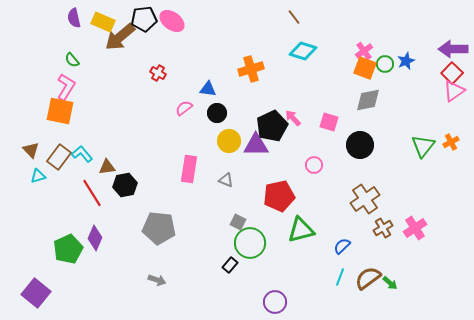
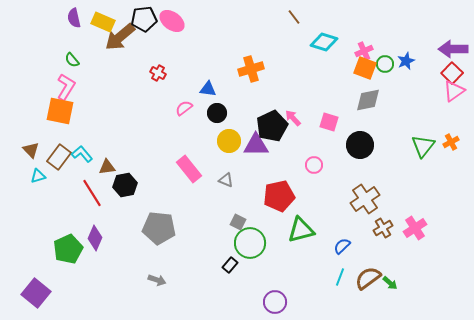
cyan diamond at (303, 51): moved 21 px right, 9 px up
pink cross at (364, 51): rotated 12 degrees clockwise
pink rectangle at (189, 169): rotated 48 degrees counterclockwise
